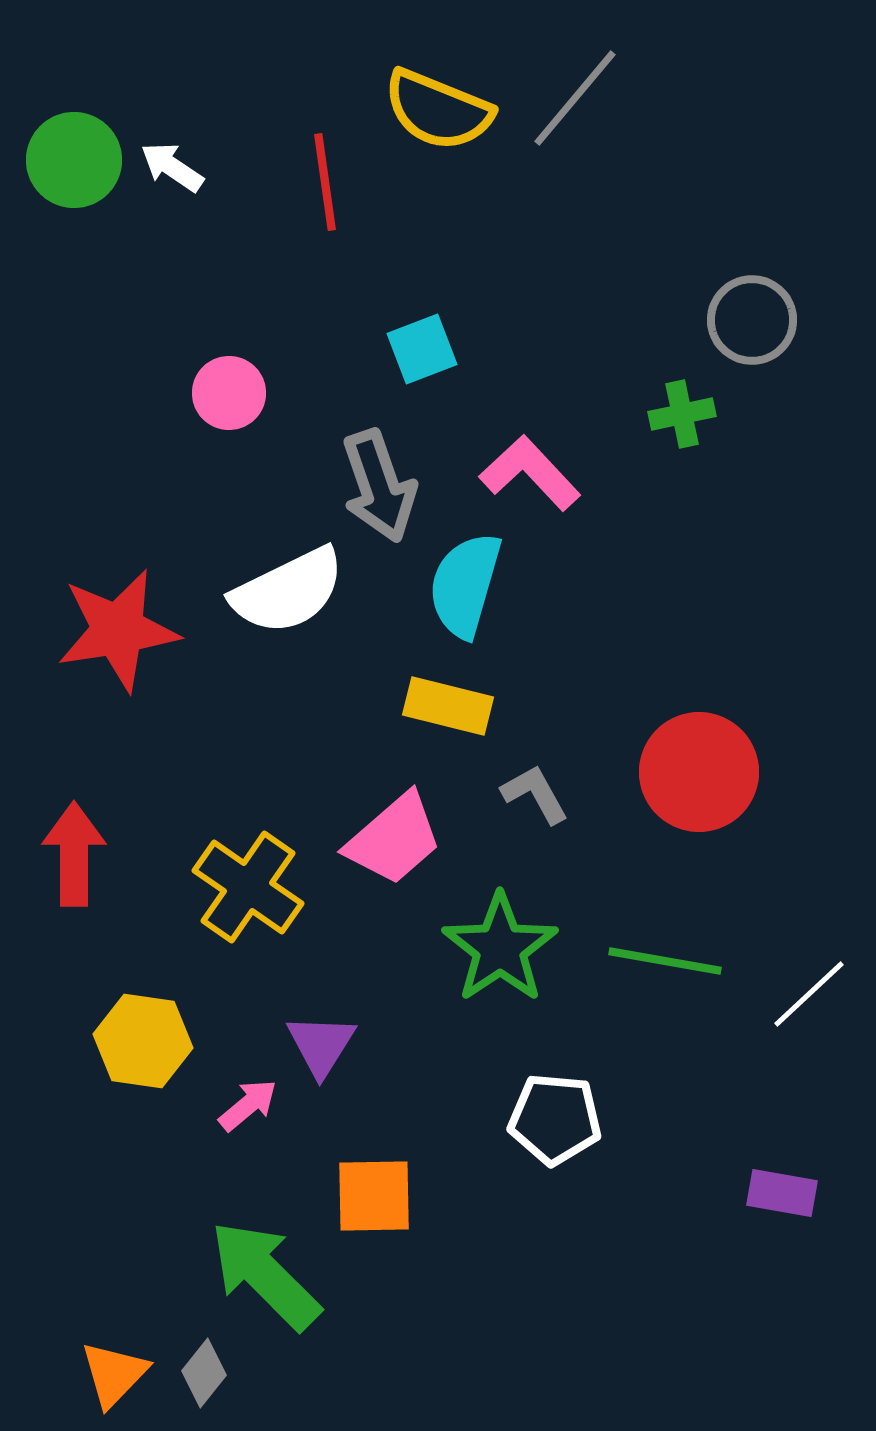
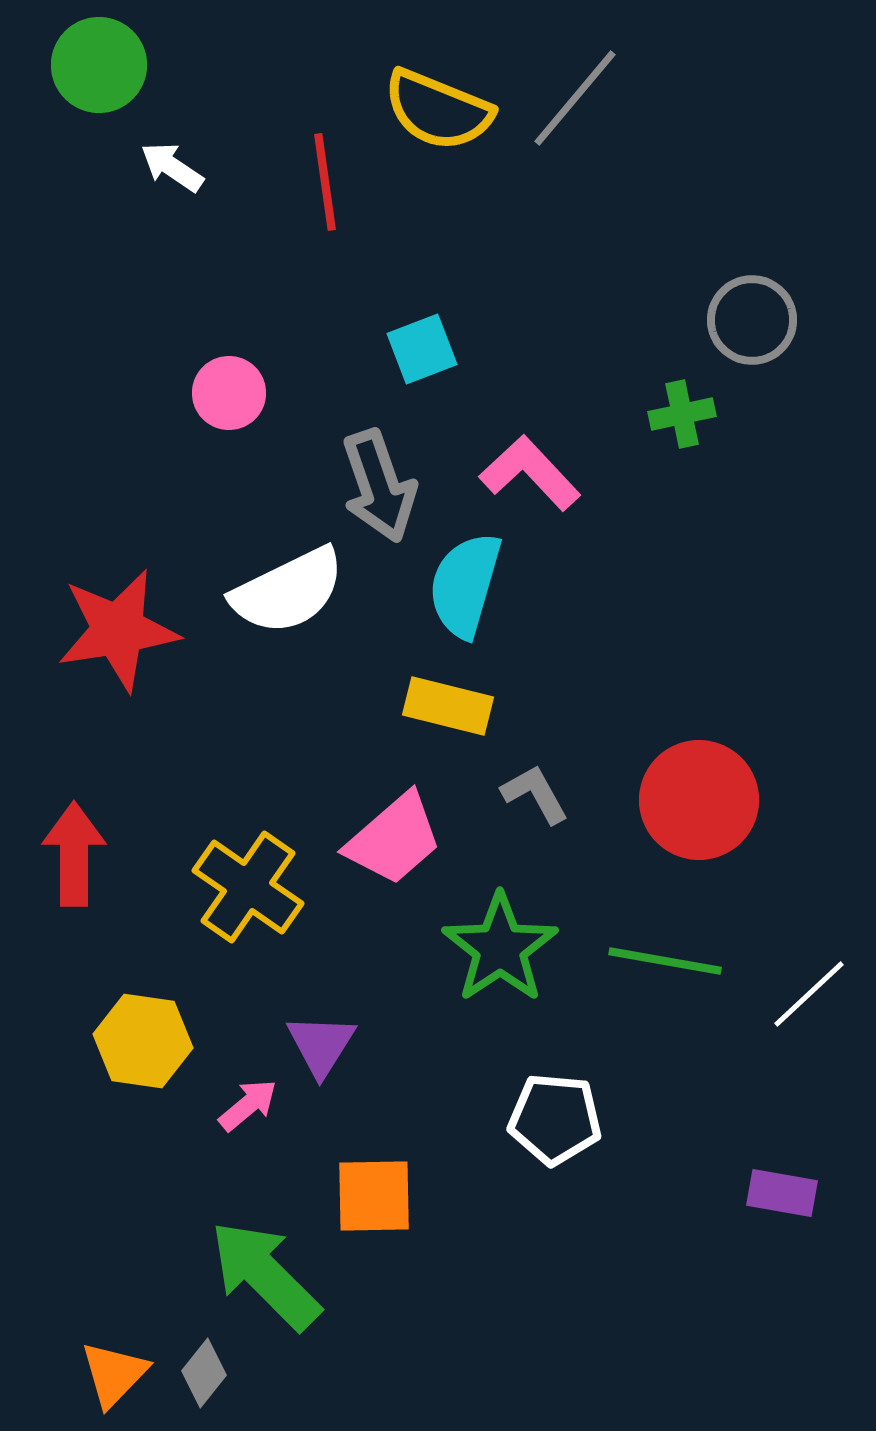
green circle: moved 25 px right, 95 px up
red circle: moved 28 px down
